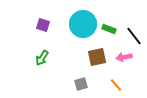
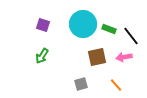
black line: moved 3 px left
green arrow: moved 2 px up
